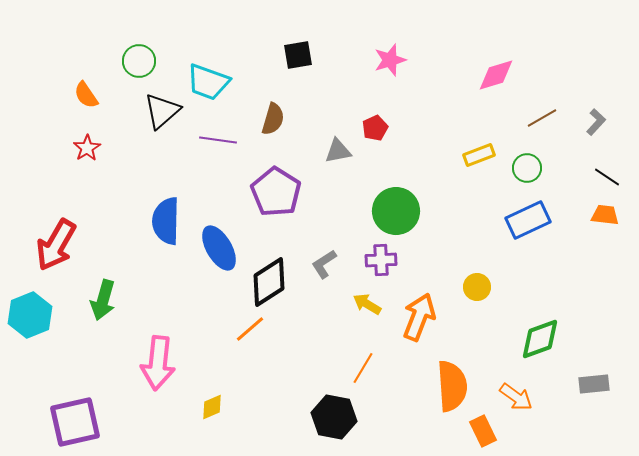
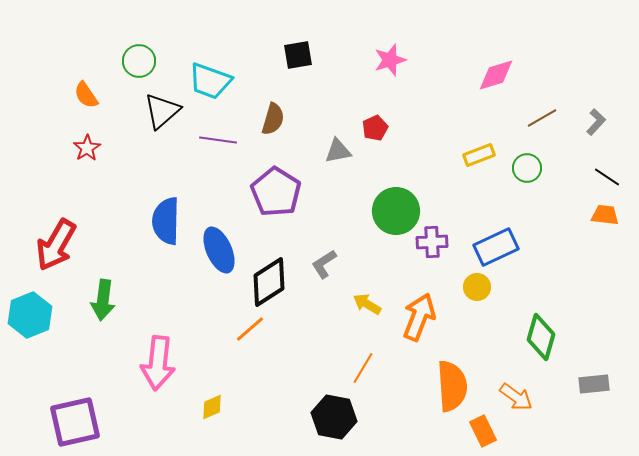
cyan trapezoid at (208, 82): moved 2 px right, 1 px up
blue rectangle at (528, 220): moved 32 px left, 27 px down
blue ellipse at (219, 248): moved 2 px down; rotated 6 degrees clockwise
purple cross at (381, 260): moved 51 px right, 18 px up
green arrow at (103, 300): rotated 9 degrees counterclockwise
green diamond at (540, 339): moved 1 px right, 2 px up; rotated 54 degrees counterclockwise
